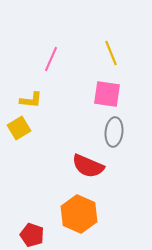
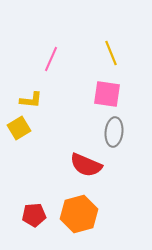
red semicircle: moved 2 px left, 1 px up
orange hexagon: rotated 21 degrees clockwise
red pentagon: moved 2 px right, 20 px up; rotated 25 degrees counterclockwise
